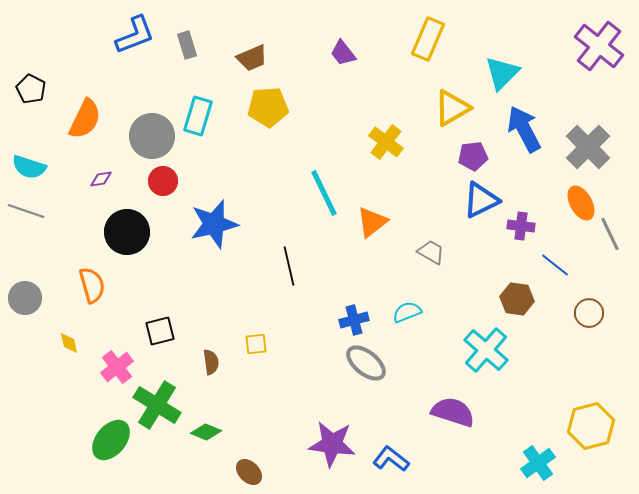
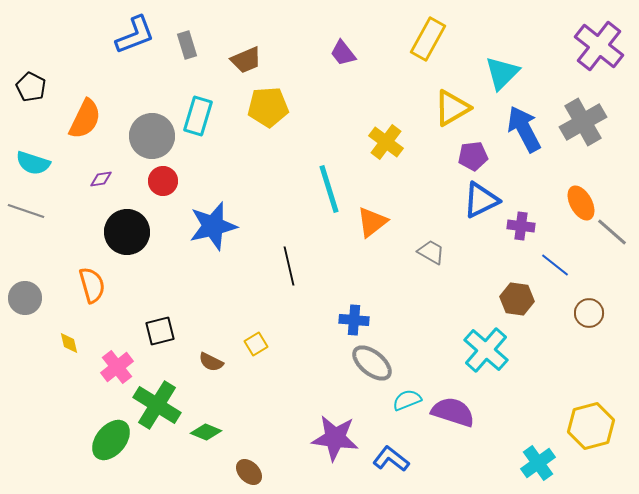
yellow rectangle at (428, 39): rotated 6 degrees clockwise
brown trapezoid at (252, 58): moved 6 px left, 2 px down
black pentagon at (31, 89): moved 2 px up
gray cross at (588, 147): moved 5 px left, 25 px up; rotated 15 degrees clockwise
cyan semicircle at (29, 167): moved 4 px right, 4 px up
cyan line at (324, 193): moved 5 px right, 4 px up; rotated 9 degrees clockwise
blue star at (214, 224): moved 1 px left, 2 px down
gray line at (610, 234): moved 2 px right, 2 px up; rotated 24 degrees counterclockwise
cyan semicircle at (407, 312): moved 88 px down
blue cross at (354, 320): rotated 20 degrees clockwise
yellow square at (256, 344): rotated 25 degrees counterclockwise
brown semicircle at (211, 362): rotated 125 degrees clockwise
gray ellipse at (366, 363): moved 6 px right
purple star at (332, 444): moved 3 px right, 6 px up
